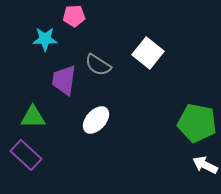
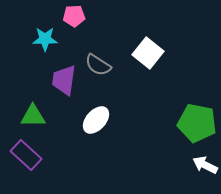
green triangle: moved 1 px up
